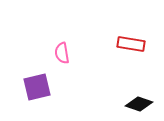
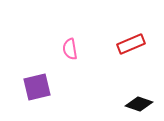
red rectangle: rotated 32 degrees counterclockwise
pink semicircle: moved 8 px right, 4 px up
